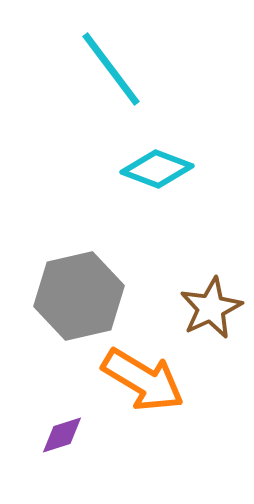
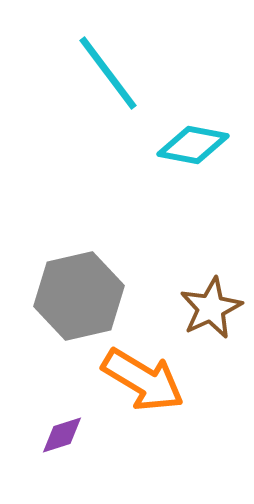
cyan line: moved 3 px left, 4 px down
cyan diamond: moved 36 px right, 24 px up; rotated 10 degrees counterclockwise
